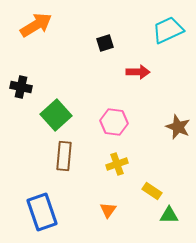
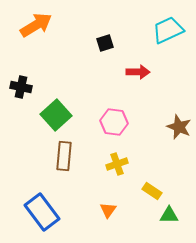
brown star: moved 1 px right
blue rectangle: rotated 18 degrees counterclockwise
